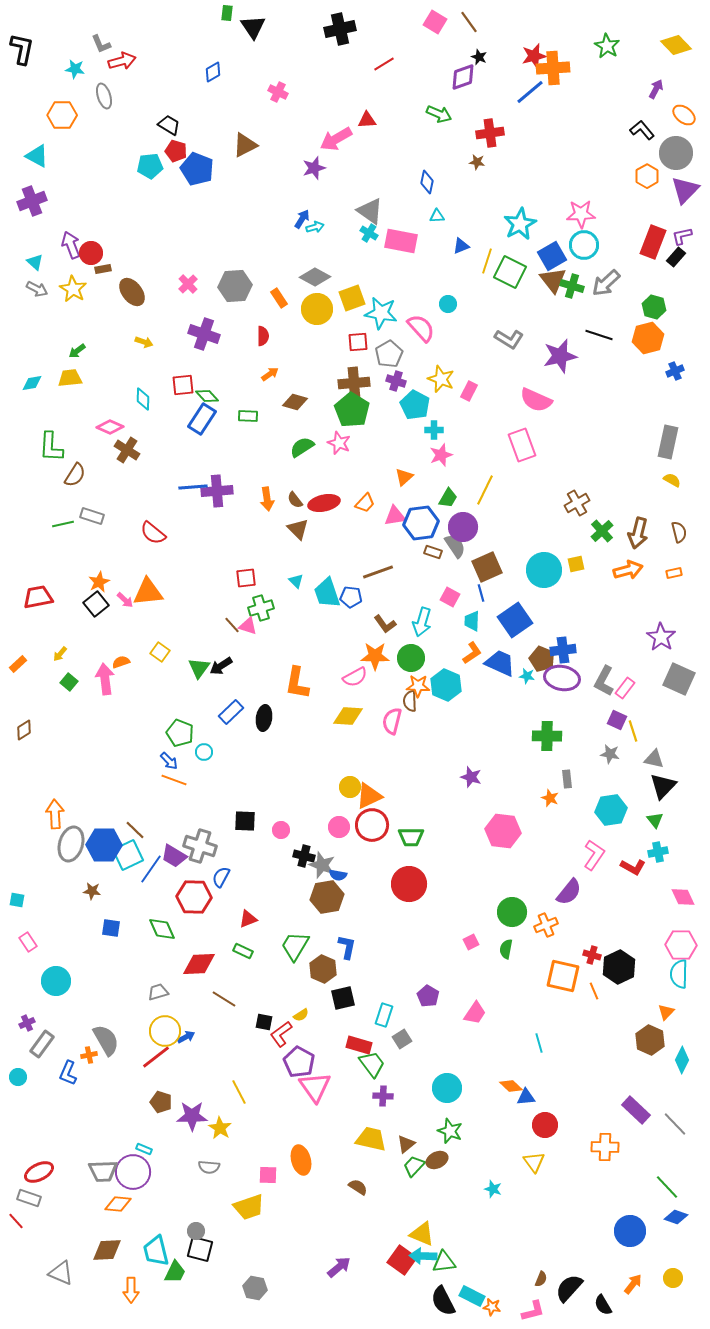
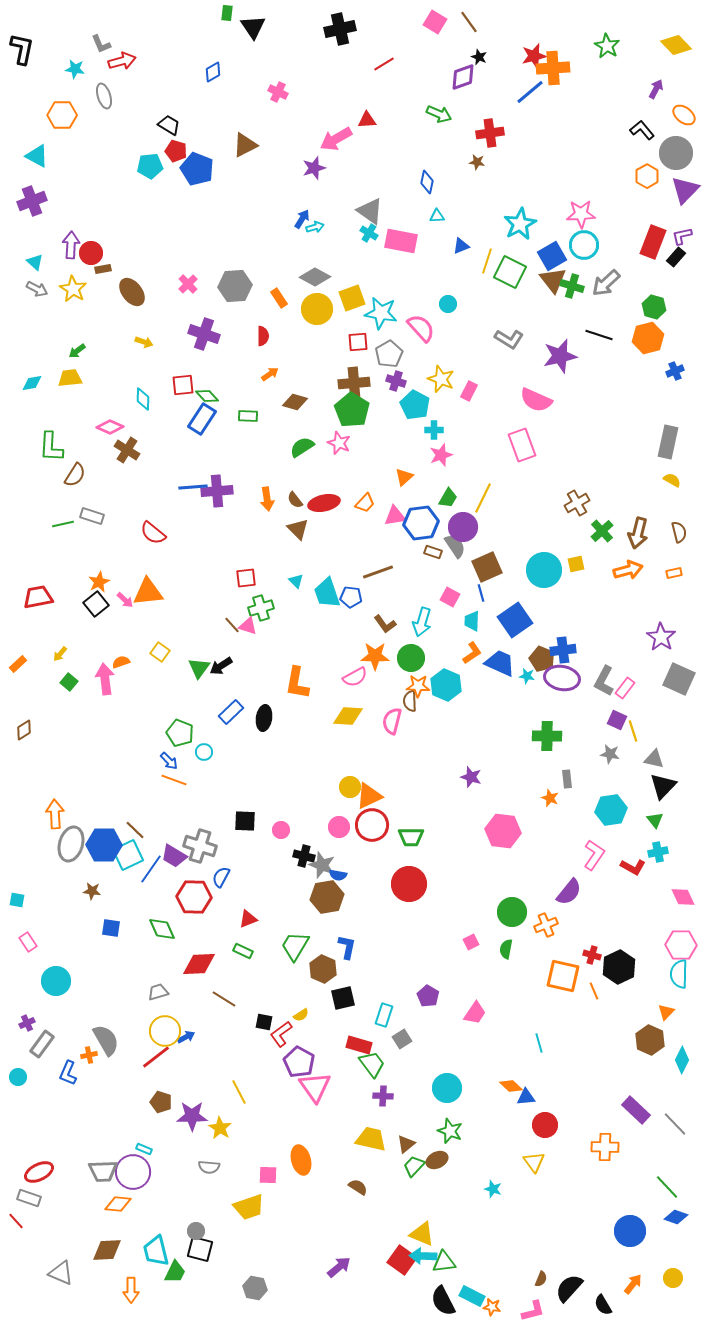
purple arrow at (71, 245): rotated 24 degrees clockwise
yellow line at (485, 490): moved 2 px left, 8 px down
